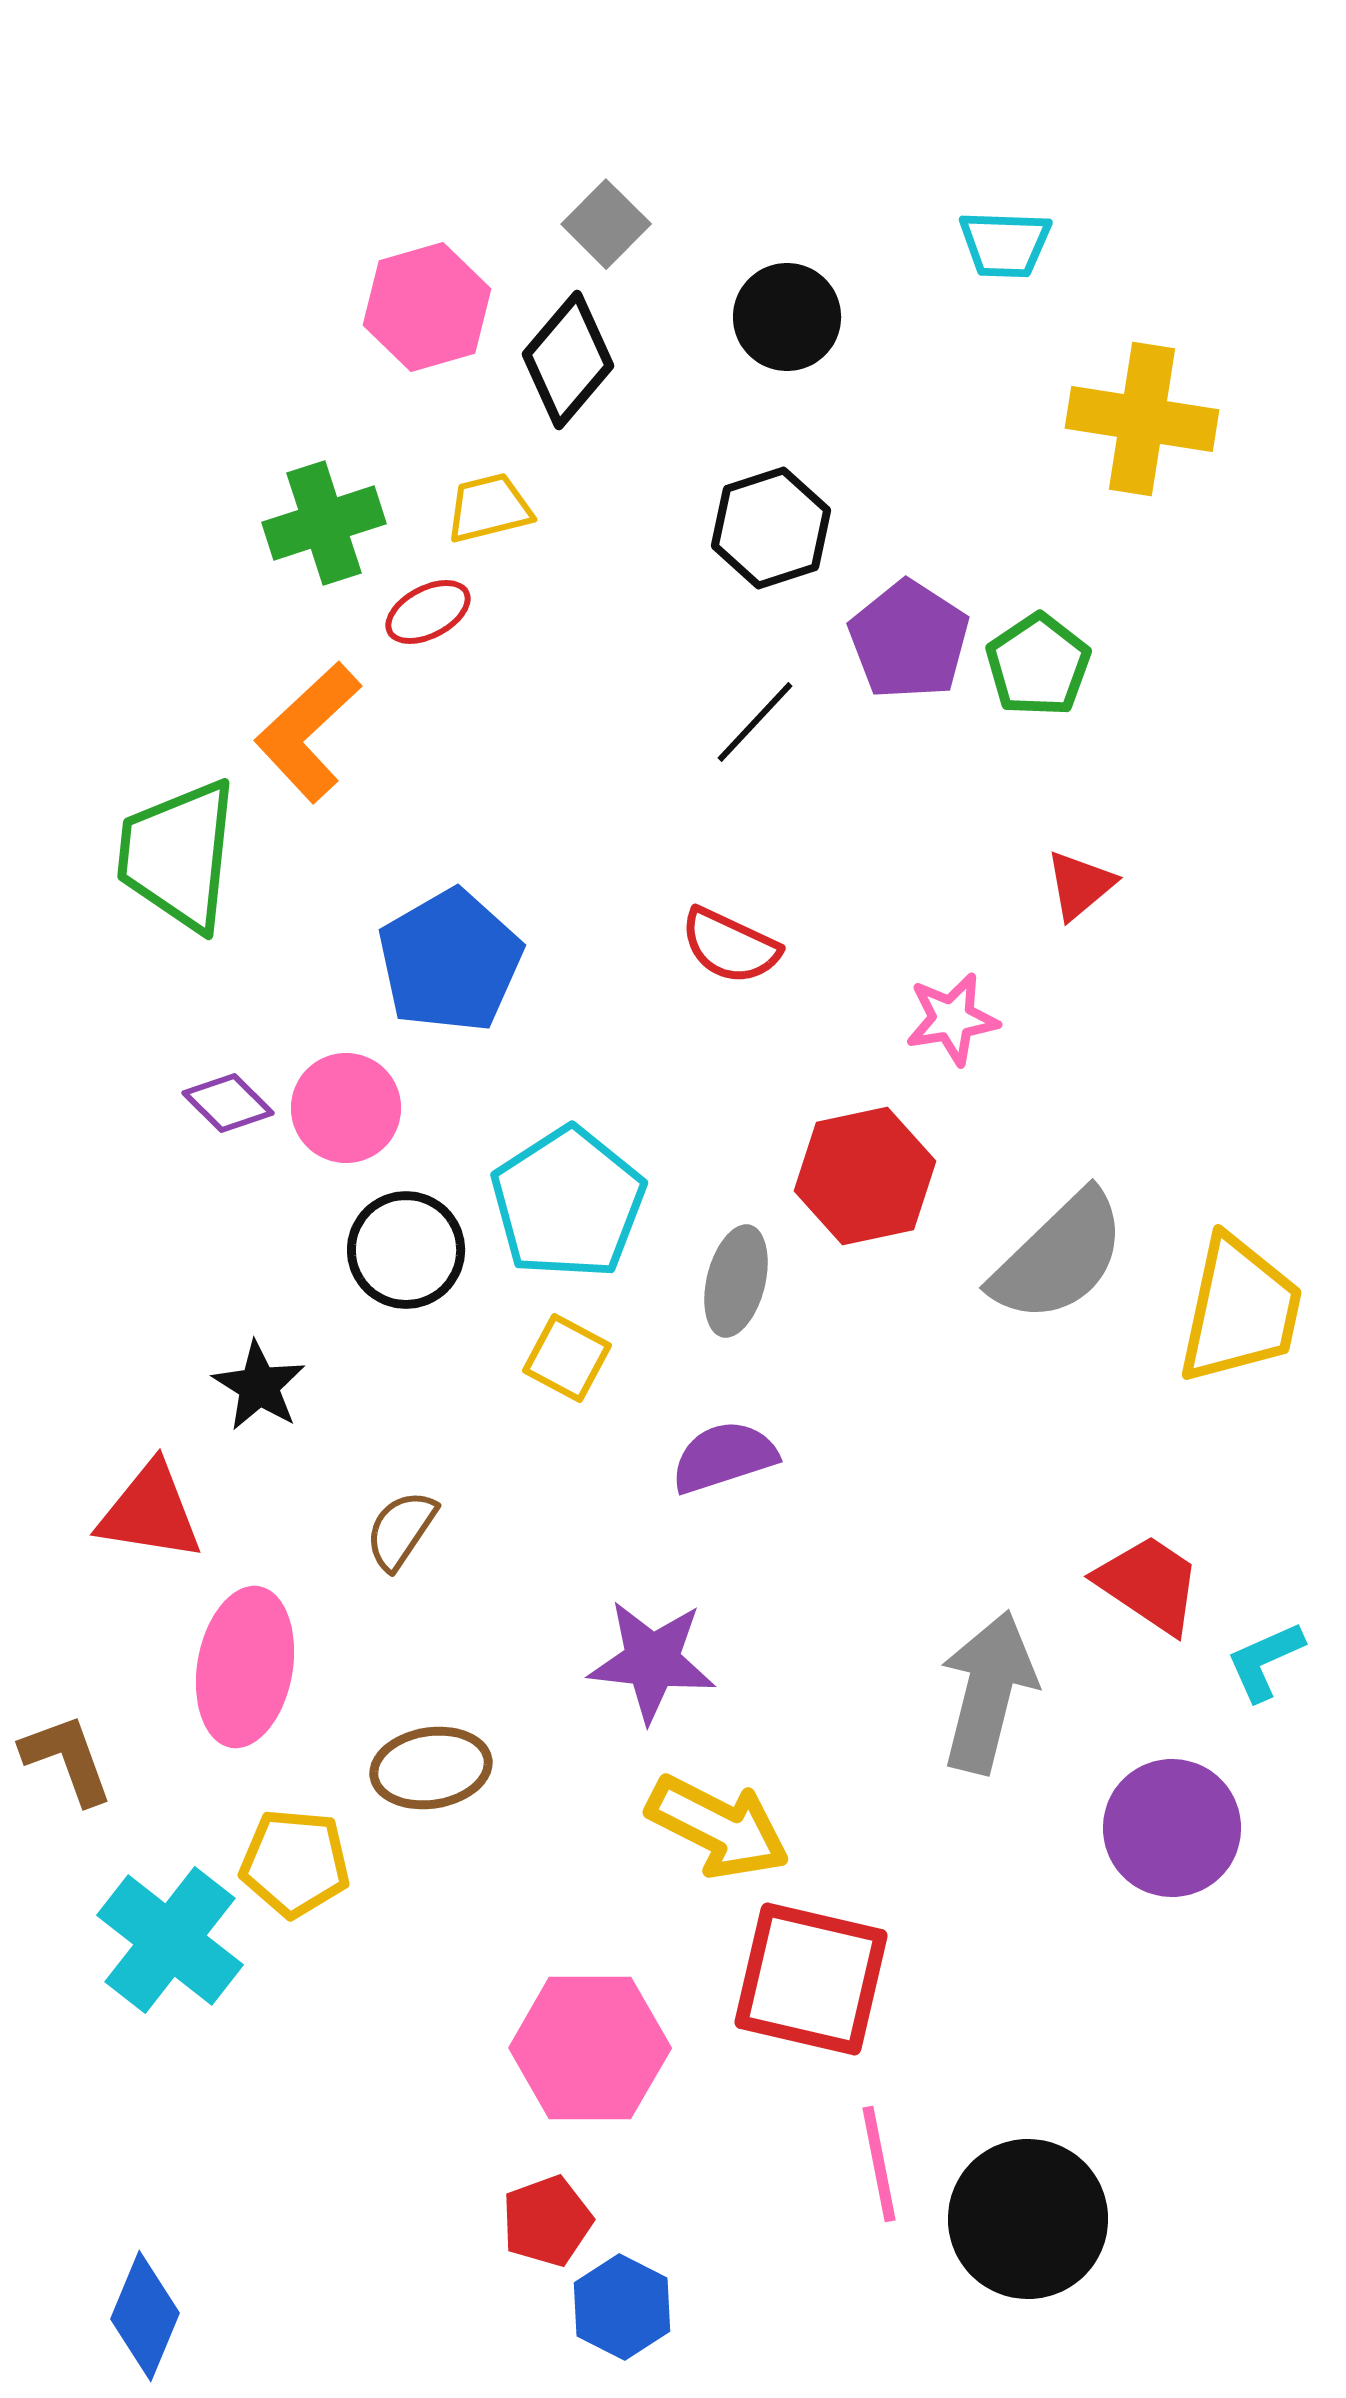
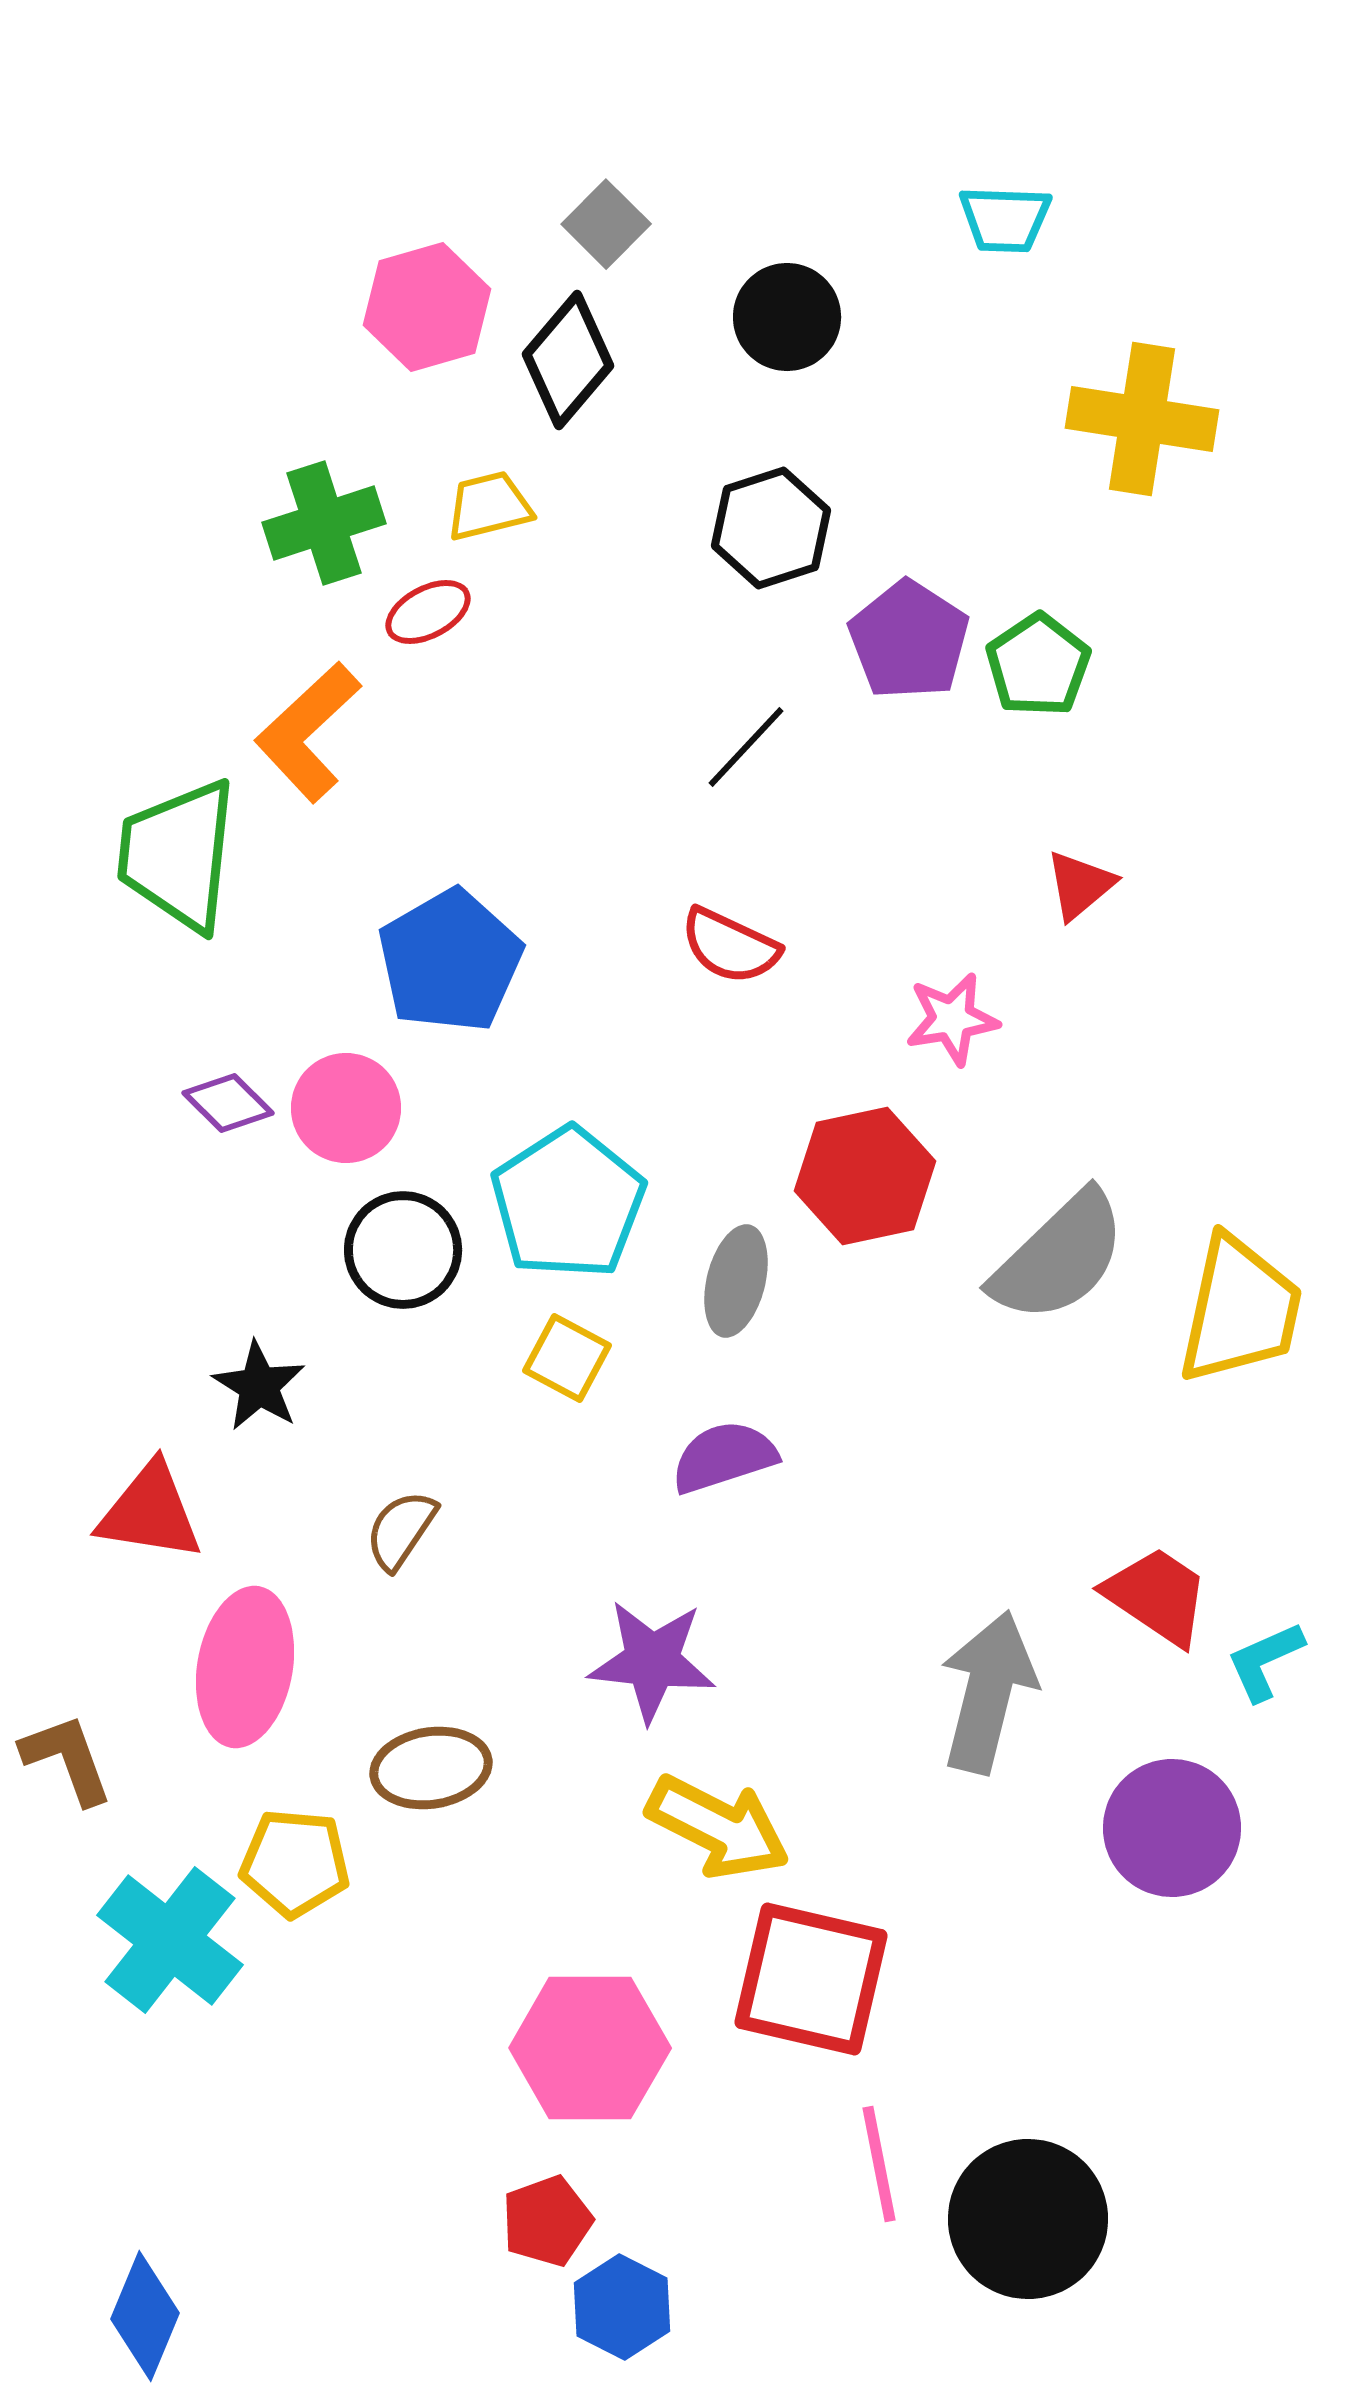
cyan trapezoid at (1005, 244): moved 25 px up
yellow trapezoid at (489, 508): moved 2 px up
black line at (755, 722): moved 9 px left, 25 px down
black circle at (406, 1250): moved 3 px left
red trapezoid at (1149, 1584): moved 8 px right, 12 px down
